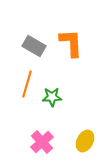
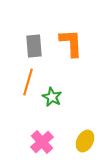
gray rectangle: rotated 55 degrees clockwise
orange line: moved 1 px right, 2 px up
green star: rotated 30 degrees clockwise
